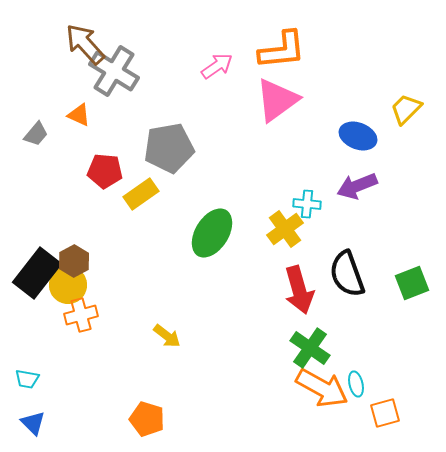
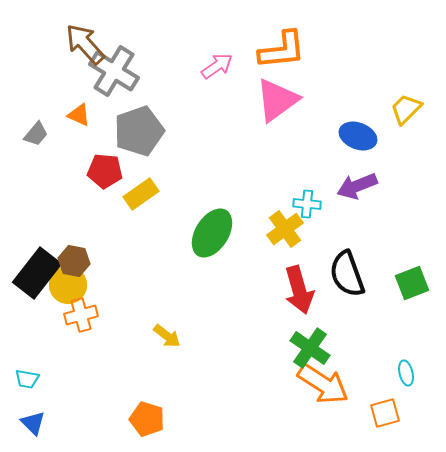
gray pentagon: moved 30 px left, 17 px up; rotated 9 degrees counterclockwise
brown hexagon: rotated 20 degrees counterclockwise
cyan ellipse: moved 50 px right, 11 px up
orange arrow: moved 1 px right, 4 px up; rotated 4 degrees clockwise
